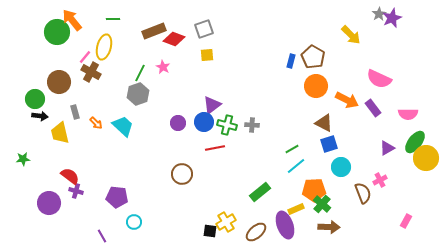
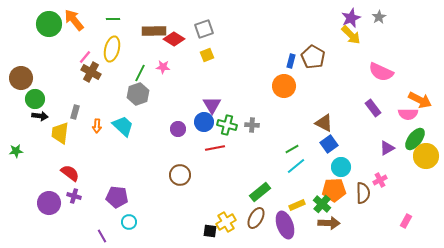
gray star at (379, 14): moved 3 px down
purple star at (392, 18): moved 41 px left
orange arrow at (72, 20): moved 2 px right
brown rectangle at (154, 31): rotated 20 degrees clockwise
green circle at (57, 32): moved 8 px left, 8 px up
red diamond at (174, 39): rotated 10 degrees clockwise
yellow ellipse at (104, 47): moved 8 px right, 2 px down
yellow square at (207, 55): rotated 16 degrees counterclockwise
pink star at (163, 67): rotated 24 degrees counterclockwise
pink semicircle at (379, 79): moved 2 px right, 7 px up
brown circle at (59, 82): moved 38 px left, 4 px up
orange circle at (316, 86): moved 32 px left
orange arrow at (347, 100): moved 73 px right
purple triangle at (212, 105): rotated 24 degrees counterclockwise
gray rectangle at (75, 112): rotated 32 degrees clockwise
orange arrow at (96, 123): moved 1 px right, 3 px down; rotated 48 degrees clockwise
purple circle at (178, 123): moved 6 px down
yellow trapezoid at (60, 133): rotated 20 degrees clockwise
green ellipse at (415, 142): moved 3 px up
blue square at (329, 144): rotated 18 degrees counterclockwise
yellow circle at (426, 158): moved 2 px up
green star at (23, 159): moved 7 px left, 8 px up
brown circle at (182, 174): moved 2 px left, 1 px down
red semicircle at (70, 176): moved 3 px up
orange pentagon at (314, 190): moved 20 px right
purple cross at (76, 191): moved 2 px left, 5 px down
brown semicircle at (363, 193): rotated 20 degrees clockwise
yellow rectangle at (296, 209): moved 1 px right, 4 px up
cyan circle at (134, 222): moved 5 px left
brown arrow at (329, 227): moved 4 px up
brown ellipse at (256, 232): moved 14 px up; rotated 20 degrees counterclockwise
